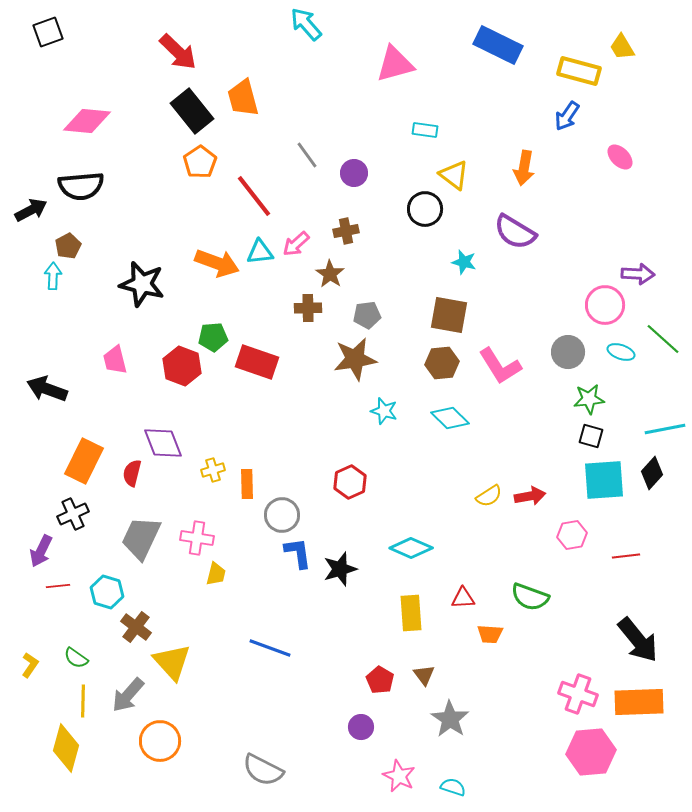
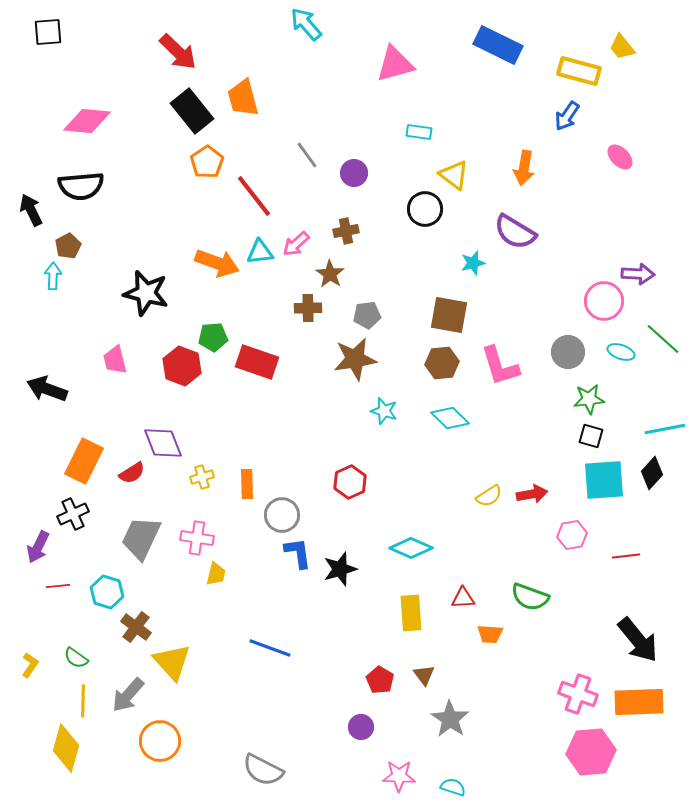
black square at (48, 32): rotated 16 degrees clockwise
yellow trapezoid at (622, 47): rotated 8 degrees counterclockwise
cyan rectangle at (425, 130): moved 6 px left, 2 px down
orange pentagon at (200, 162): moved 7 px right
black arrow at (31, 210): rotated 88 degrees counterclockwise
cyan star at (464, 262): moved 9 px right, 1 px down; rotated 30 degrees counterclockwise
black star at (142, 284): moved 4 px right, 9 px down
pink circle at (605, 305): moved 1 px left, 4 px up
pink L-shape at (500, 366): rotated 15 degrees clockwise
yellow cross at (213, 470): moved 11 px left, 7 px down
red semicircle at (132, 473): rotated 136 degrees counterclockwise
red arrow at (530, 496): moved 2 px right, 2 px up
purple arrow at (41, 551): moved 3 px left, 4 px up
pink star at (399, 776): rotated 24 degrees counterclockwise
